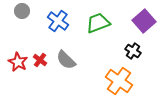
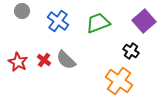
black cross: moved 2 px left
red cross: moved 4 px right
